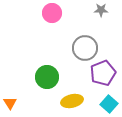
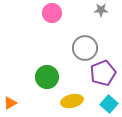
orange triangle: rotated 32 degrees clockwise
